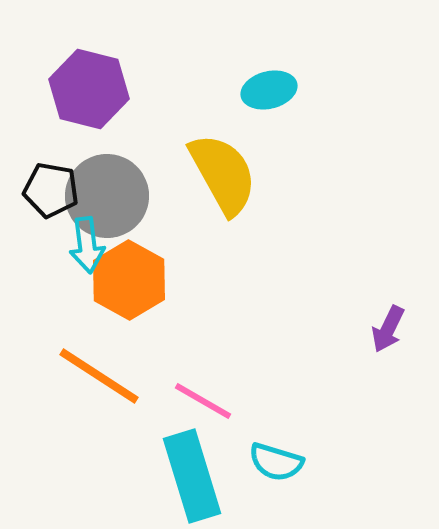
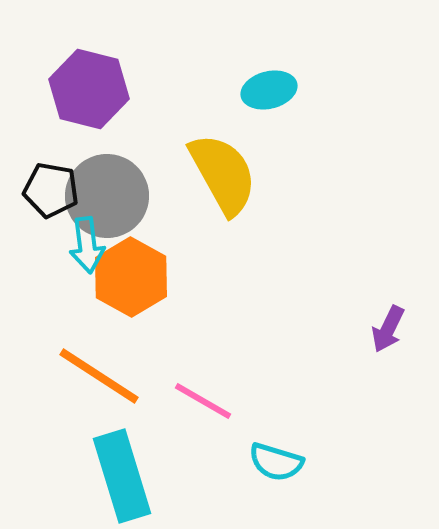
orange hexagon: moved 2 px right, 3 px up
cyan rectangle: moved 70 px left
